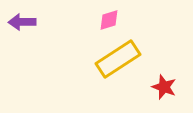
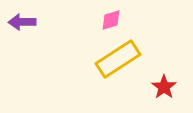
pink diamond: moved 2 px right
red star: rotated 15 degrees clockwise
